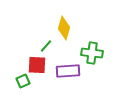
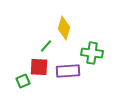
red square: moved 2 px right, 2 px down
